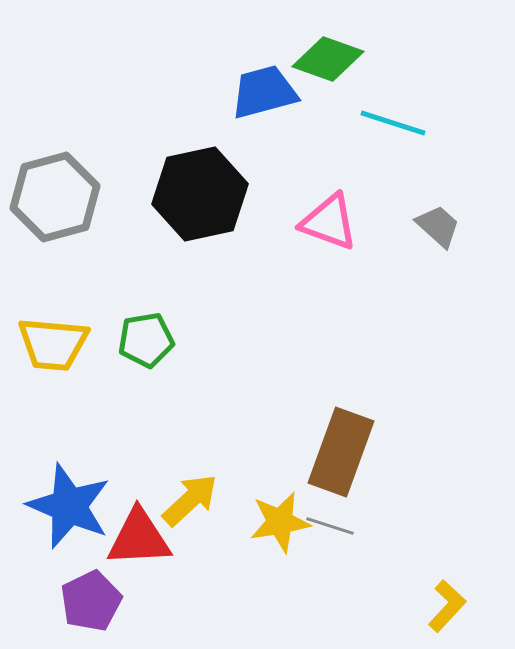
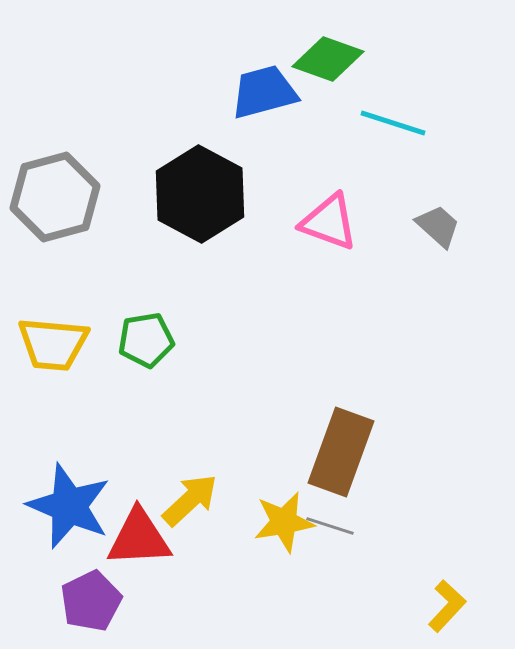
black hexagon: rotated 20 degrees counterclockwise
yellow star: moved 4 px right
